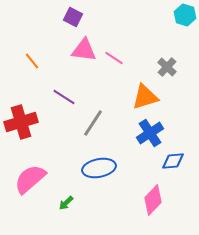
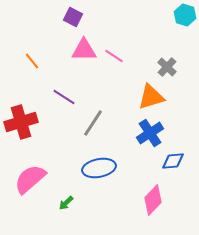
pink triangle: rotated 8 degrees counterclockwise
pink line: moved 2 px up
orange triangle: moved 6 px right
